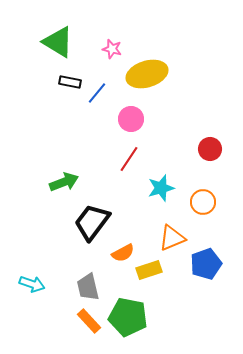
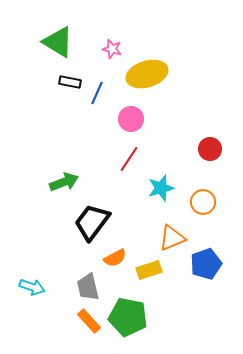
blue line: rotated 15 degrees counterclockwise
orange semicircle: moved 8 px left, 5 px down
cyan arrow: moved 3 px down
